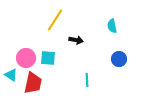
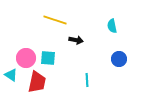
yellow line: rotated 75 degrees clockwise
red trapezoid: moved 4 px right, 1 px up
